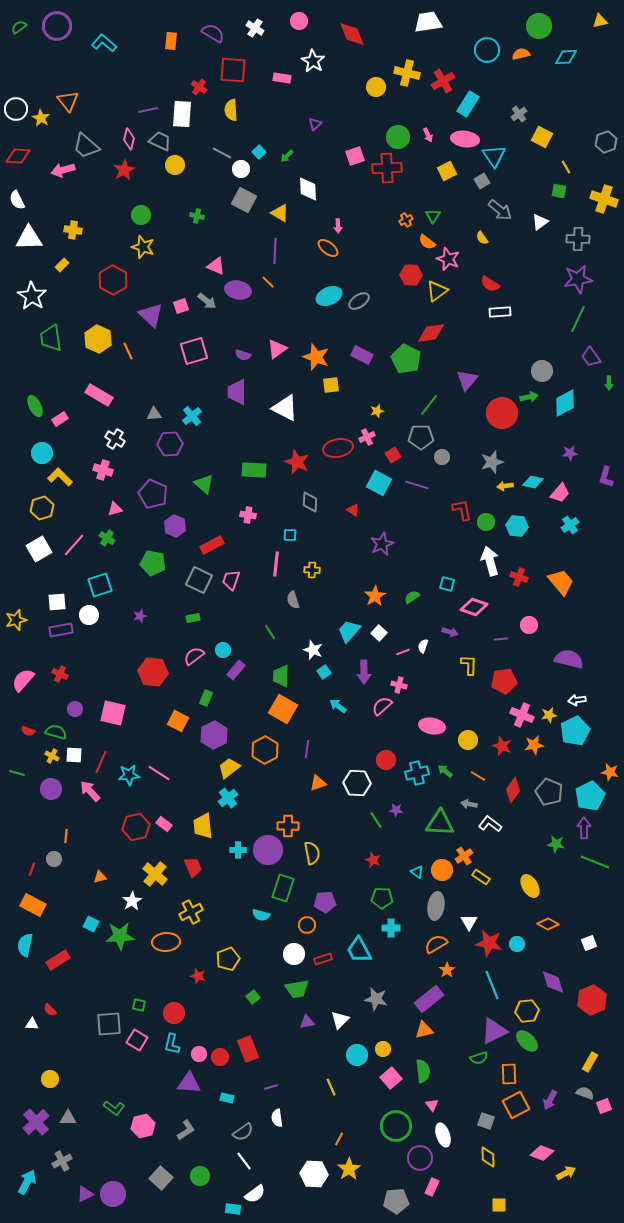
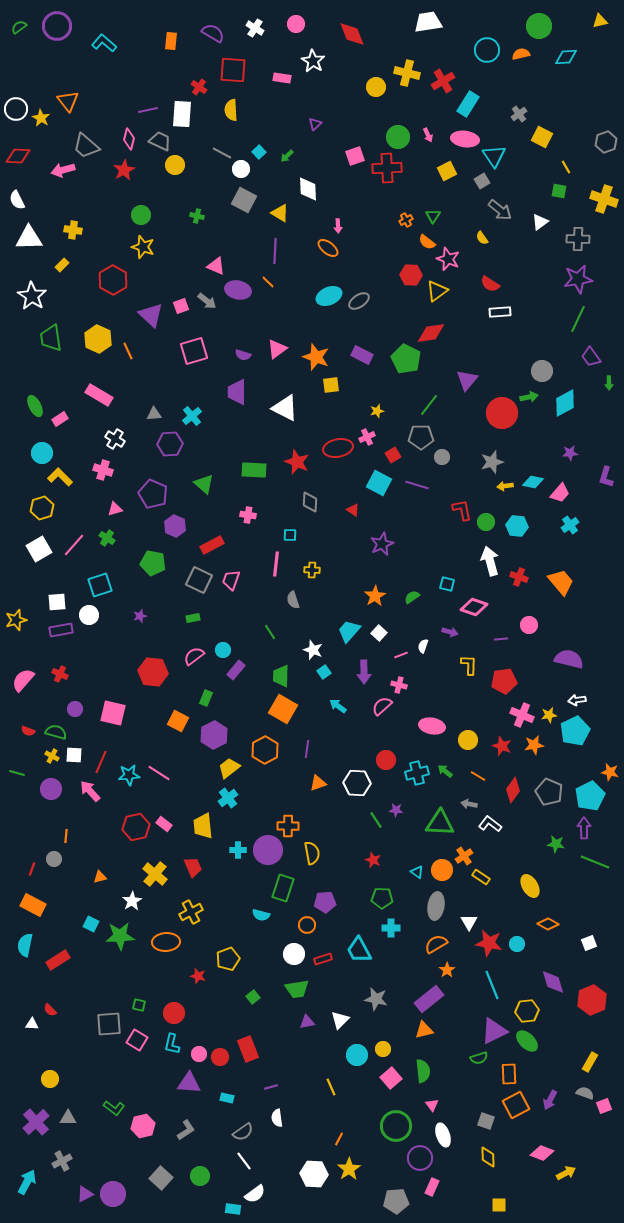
pink circle at (299, 21): moved 3 px left, 3 px down
pink line at (403, 652): moved 2 px left, 3 px down
